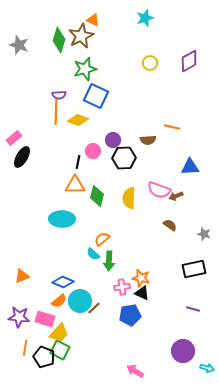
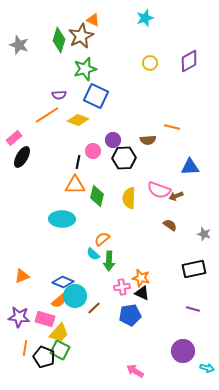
orange line at (56, 112): moved 9 px left, 3 px down; rotated 55 degrees clockwise
cyan circle at (80, 301): moved 5 px left, 5 px up
